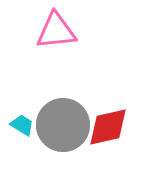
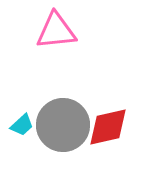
cyan trapezoid: rotated 105 degrees clockwise
